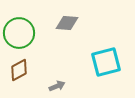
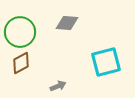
green circle: moved 1 px right, 1 px up
brown diamond: moved 2 px right, 7 px up
gray arrow: moved 1 px right
